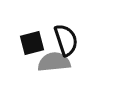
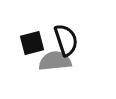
gray semicircle: moved 1 px right, 1 px up
